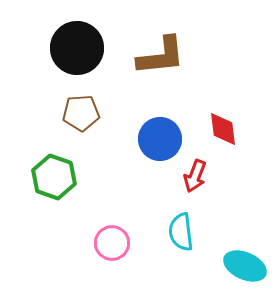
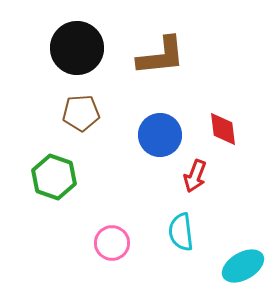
blue circle: moved 4 px up
cyan ellipse: moved 2 px left; rotated 54 degrees counterclockwise
